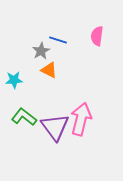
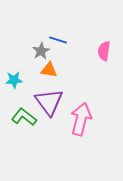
pink semicircle: moved 7 px right, 15 px down
orange triangle: rotated 18 degrees counterclockwise
purple triangle: moved 6 px left, 25 px up
